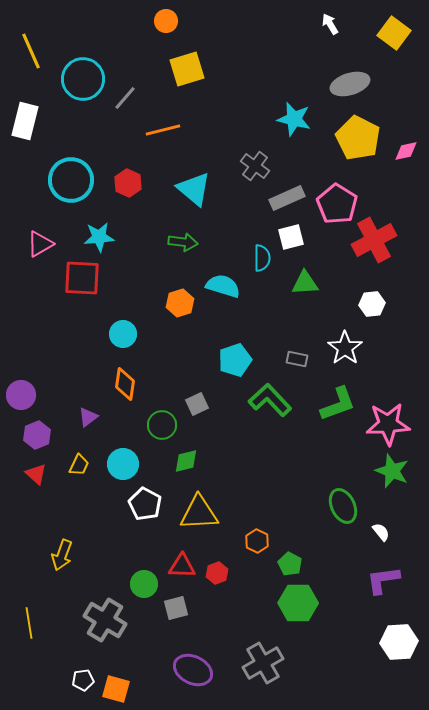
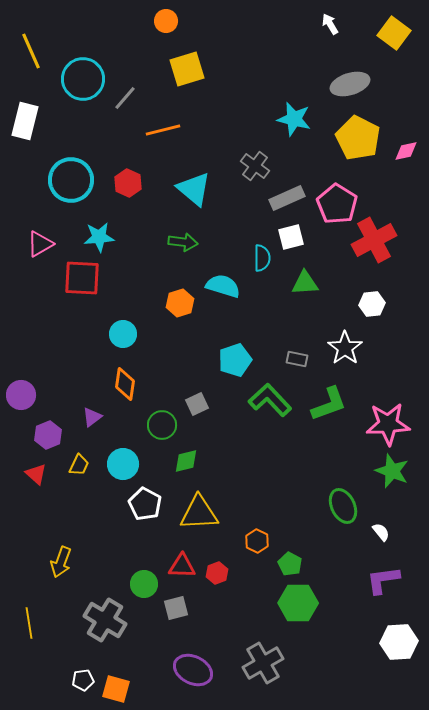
green L-shape at (338, 404): moved 9 px left
purple triangle at (88, 417): moved 4 px right
purple hexagon at (37, 435): moved 11 px right
yellow arrow at (62, 555): moved 1 px left, 7 px down
